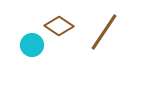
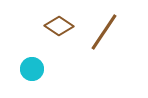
cyan circle: moved 24 px down
